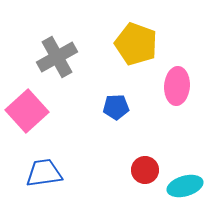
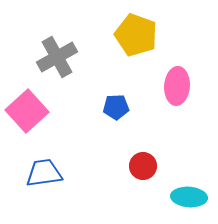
yellow pentagon: moved 9 px up
red circle: moved 2 px left, 4 px up
cyan ellipse: moved 4 px right, 11 px down; rotated 20 degrees clockwise
